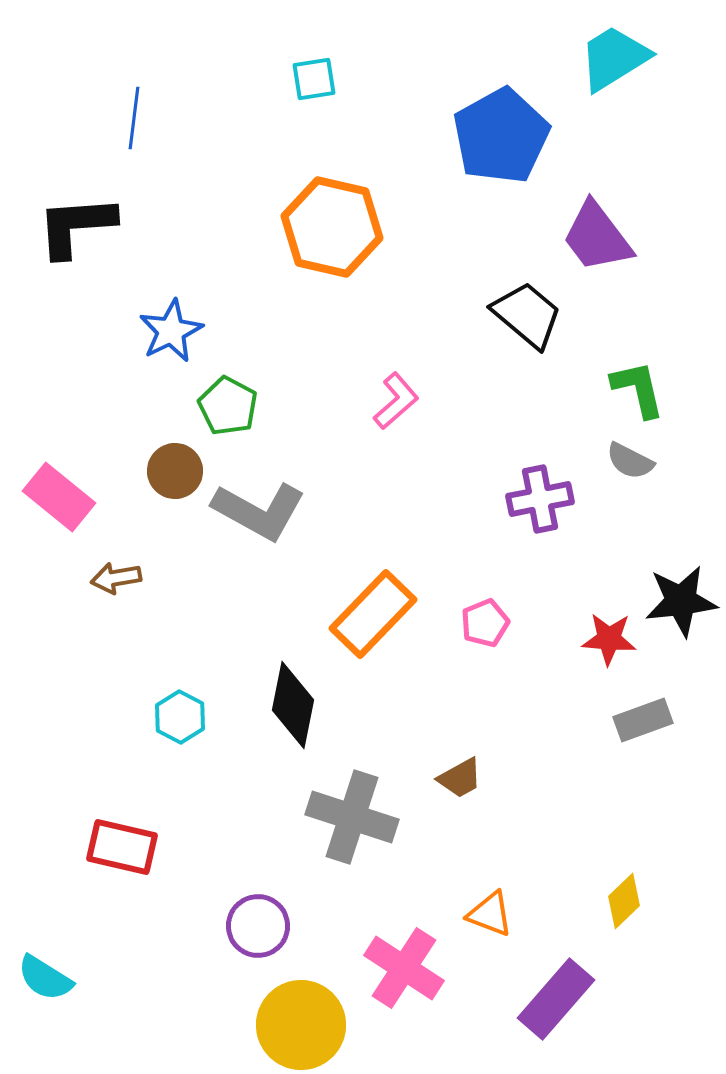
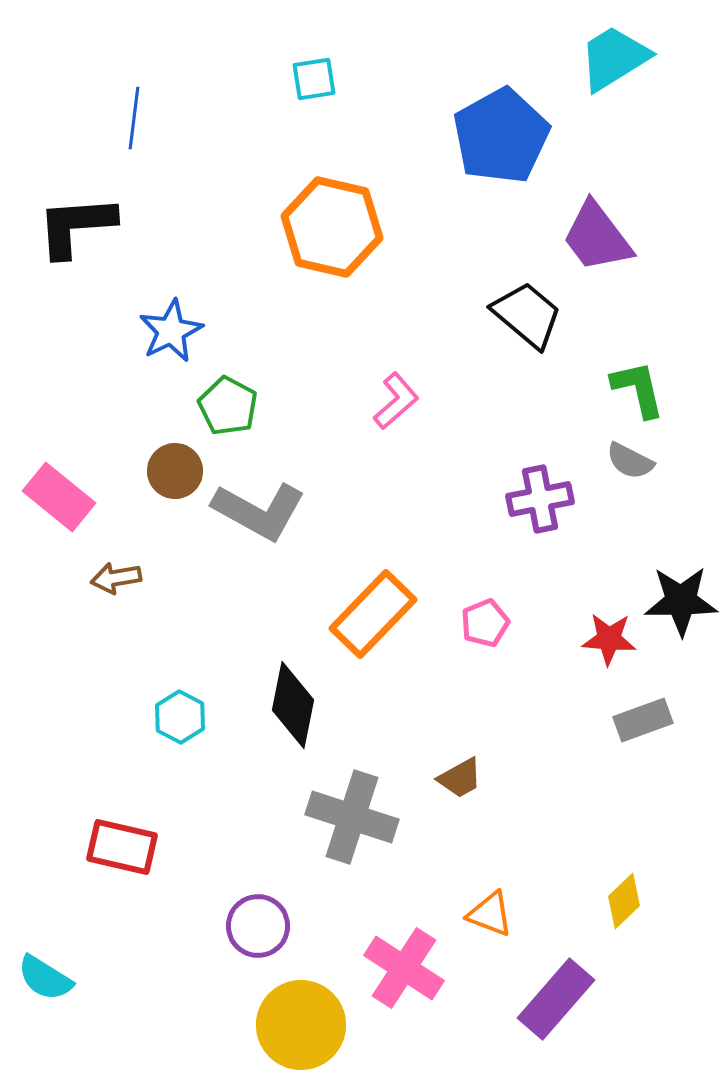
black star: rotated 6 degrees clockwise
